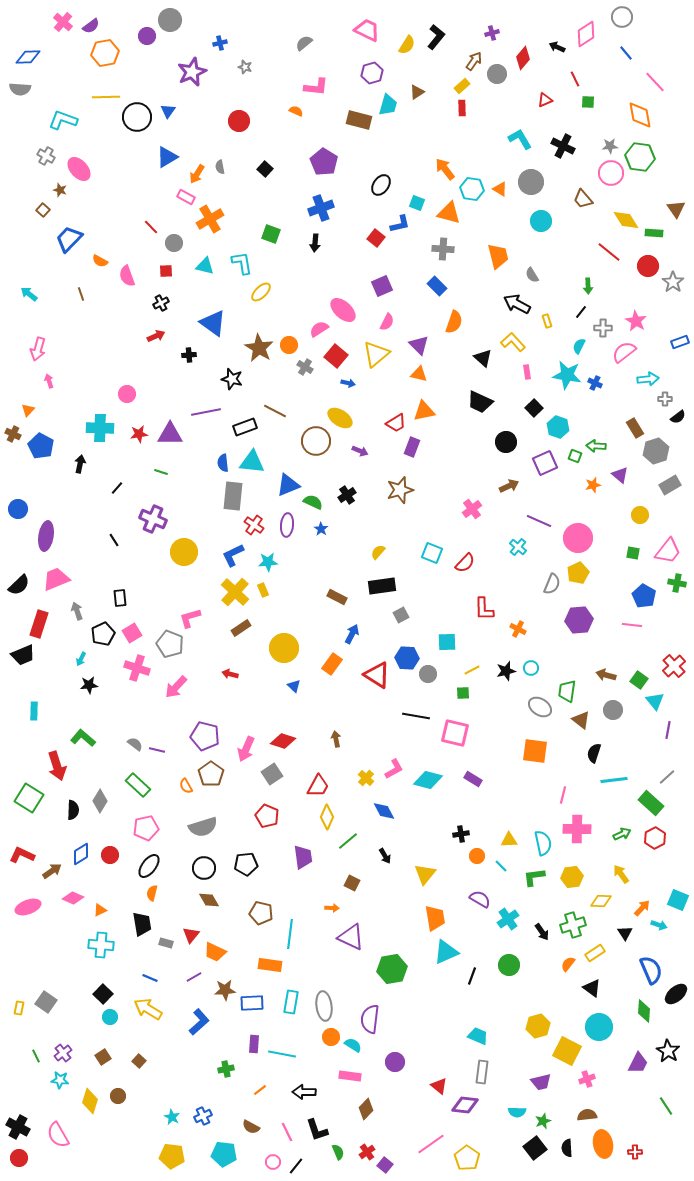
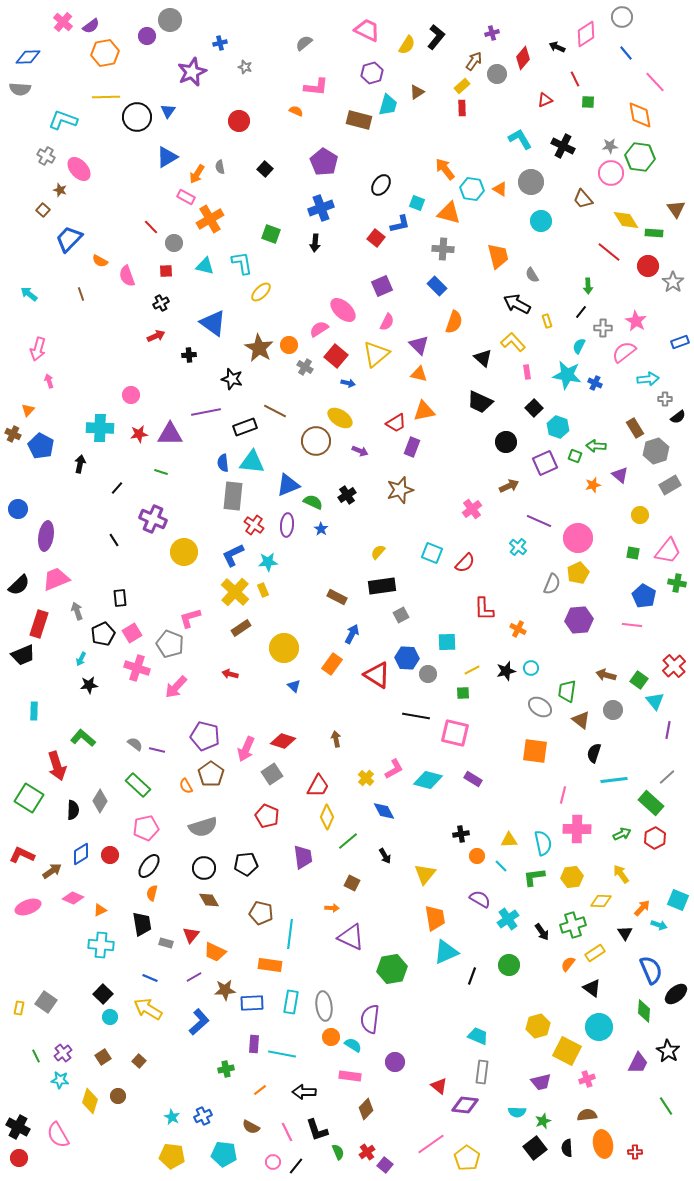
pink circle at (127, 394): moved 4 px right, 1 px down
